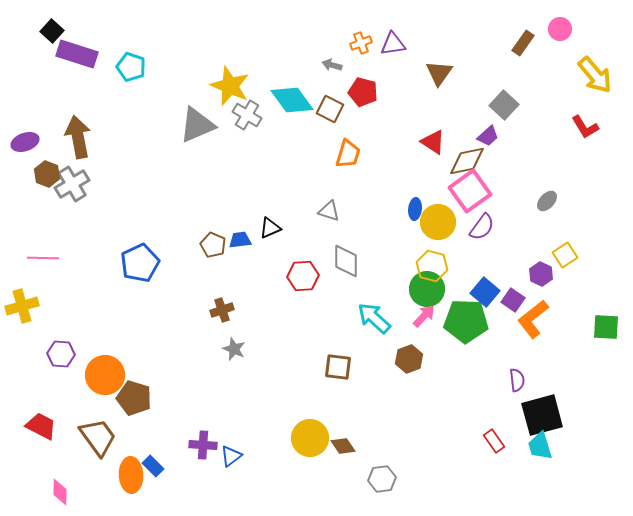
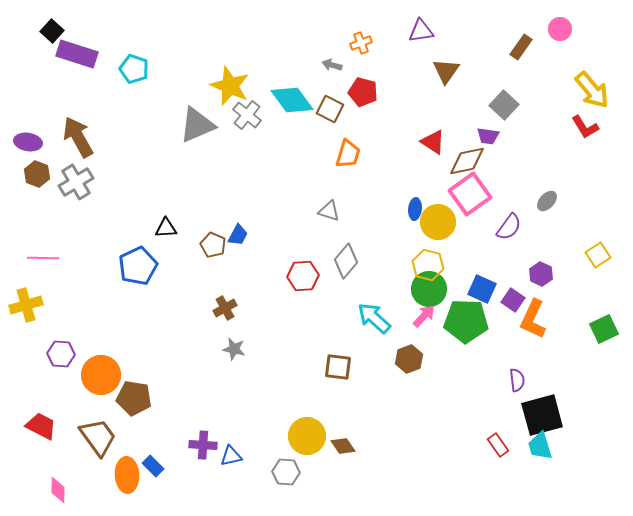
brown rectangle at (523, 43): moved 2 px left, 4 px down
purple triangle at (393, 44): moved 28 px right, 13 px up
cyan pentagon at (131, 67): moved 3 px right, 2 px down
brown triangle at (439, 73): moved 7 px right, 2 px up
yellow arrow at (595, 75): moved 3 px left, 15 px down
gray cross at (247, 115): rotated 8 degrees clockwise
purple trapezoid at (488, 136): rotated 50 degrees clockwise
brown arrow at (78, 137): rotated 18 degrees counterclockwise
purple ellipse at (25, 142): moved 3 px right; rotated 28 degrees clockwise
brown hexagon at (47, 174): moved 10 px left
gray cross at (72, 184): moved 4 px right, 2 px up
pink square at (470, 191): moved 3 px down
purple semicircle at (482, 227): moved 27 px right
black triangle at (270, 228): moved 104 px left; rotated 20 degrees clockwise
blue trapezoid at (240, 240): moved 2 px left, 5 px up; rotated 125 degrees clockwise
yellow square at (565, 255): moved 33 px right
gray diamond at (346, 261): rotated 40 degrees clockwise
blue pentagon at (140, 263): moved 2 px left, 3 px down
yellow hexagon at (432, 266): moved 4 px left, 1 px up
green circle at (427, 289): moved 2 px right
blue square at (485, 292): moved 3 px left, 3 px up; rotated 16 degrees counterclockwise
yellow cross at (22, 306): moved 4 px right, 1 px up
brown cross at (222, 310): moved 3 px right, 2 px up; rotated 10 degrees counterclockwise
orange L-shape at (533, 319): rotated 27 degrees counterclockwise
green square at (606, 327): moved 2 px left, 2 px down; rotated 28 degrees counterclockwise
gray star at (234, 349): rotated 10 degrees counterclockwise
orange circle at (105, 375): moved 4 px left
brown pentagon at (134, 398): rotated 8 degrees counterclockwise
yellow circle at (310, 438): moved 3 px left, 2 px up
red rectangle at (494, 441): moved 4 px right, 4 px down
blue triangle at (231, 456): rotated 25 degrees clockwise
orange ellipse at (131, 475): moved 4 px left
gray hexagon at (382, 479): moved 96 px left, 7 px up; rotated 12 degrees clockwise
pink diamond at (60, 492): moved 2 px left, 2 px up
